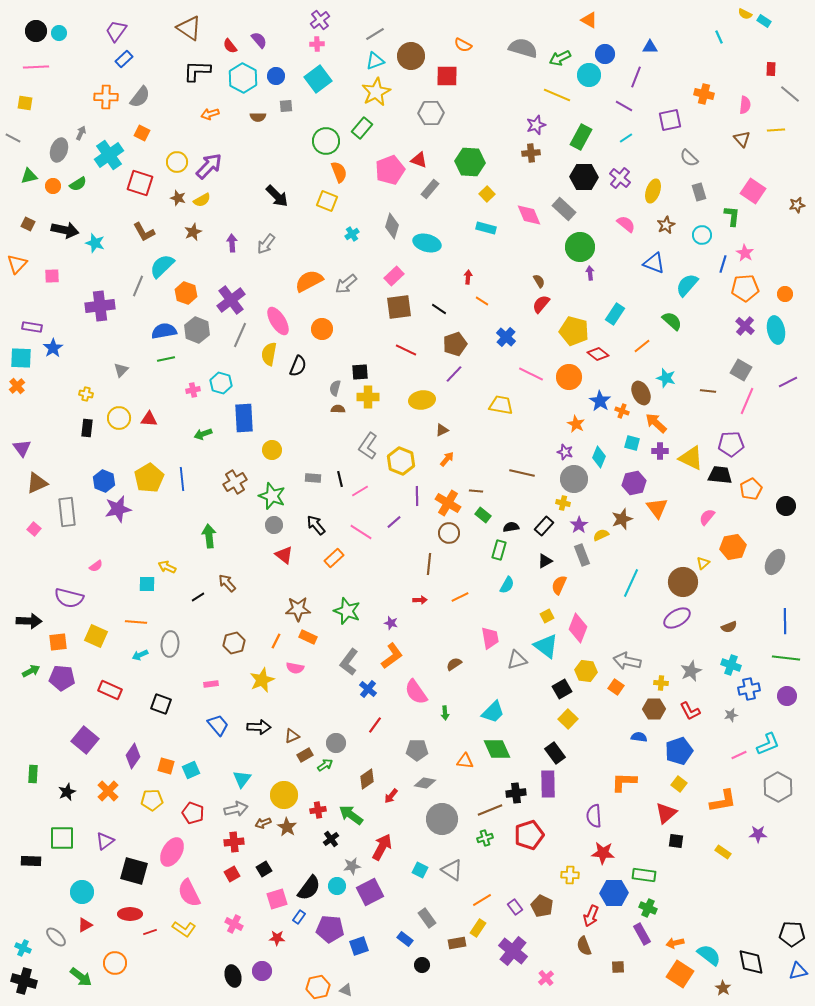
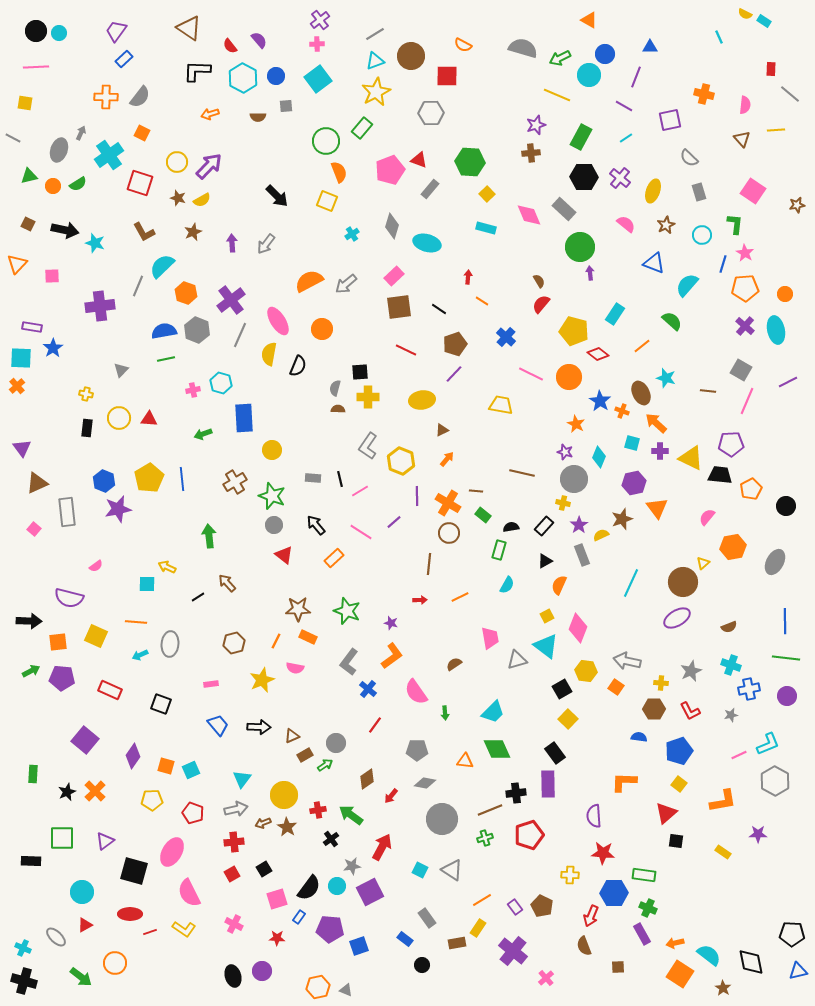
green L-shape at (732, 216): moved 3 px right, 8 px down
gray hexagon at (778, 787): moved 3 px left, 6 px up
orange cross at (108, 791): moved 13 px left
